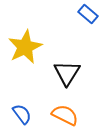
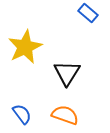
blue rectangle: moved 1 px up
orange semicircle: rotated 8 degrees counterclockwise
